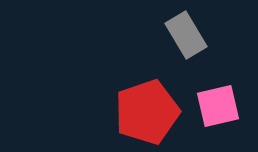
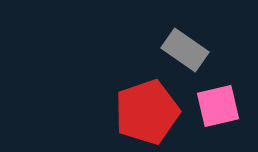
gray rectangle: moved 1 px left, 15 px down; rotated 24 degrees counterclockwise
